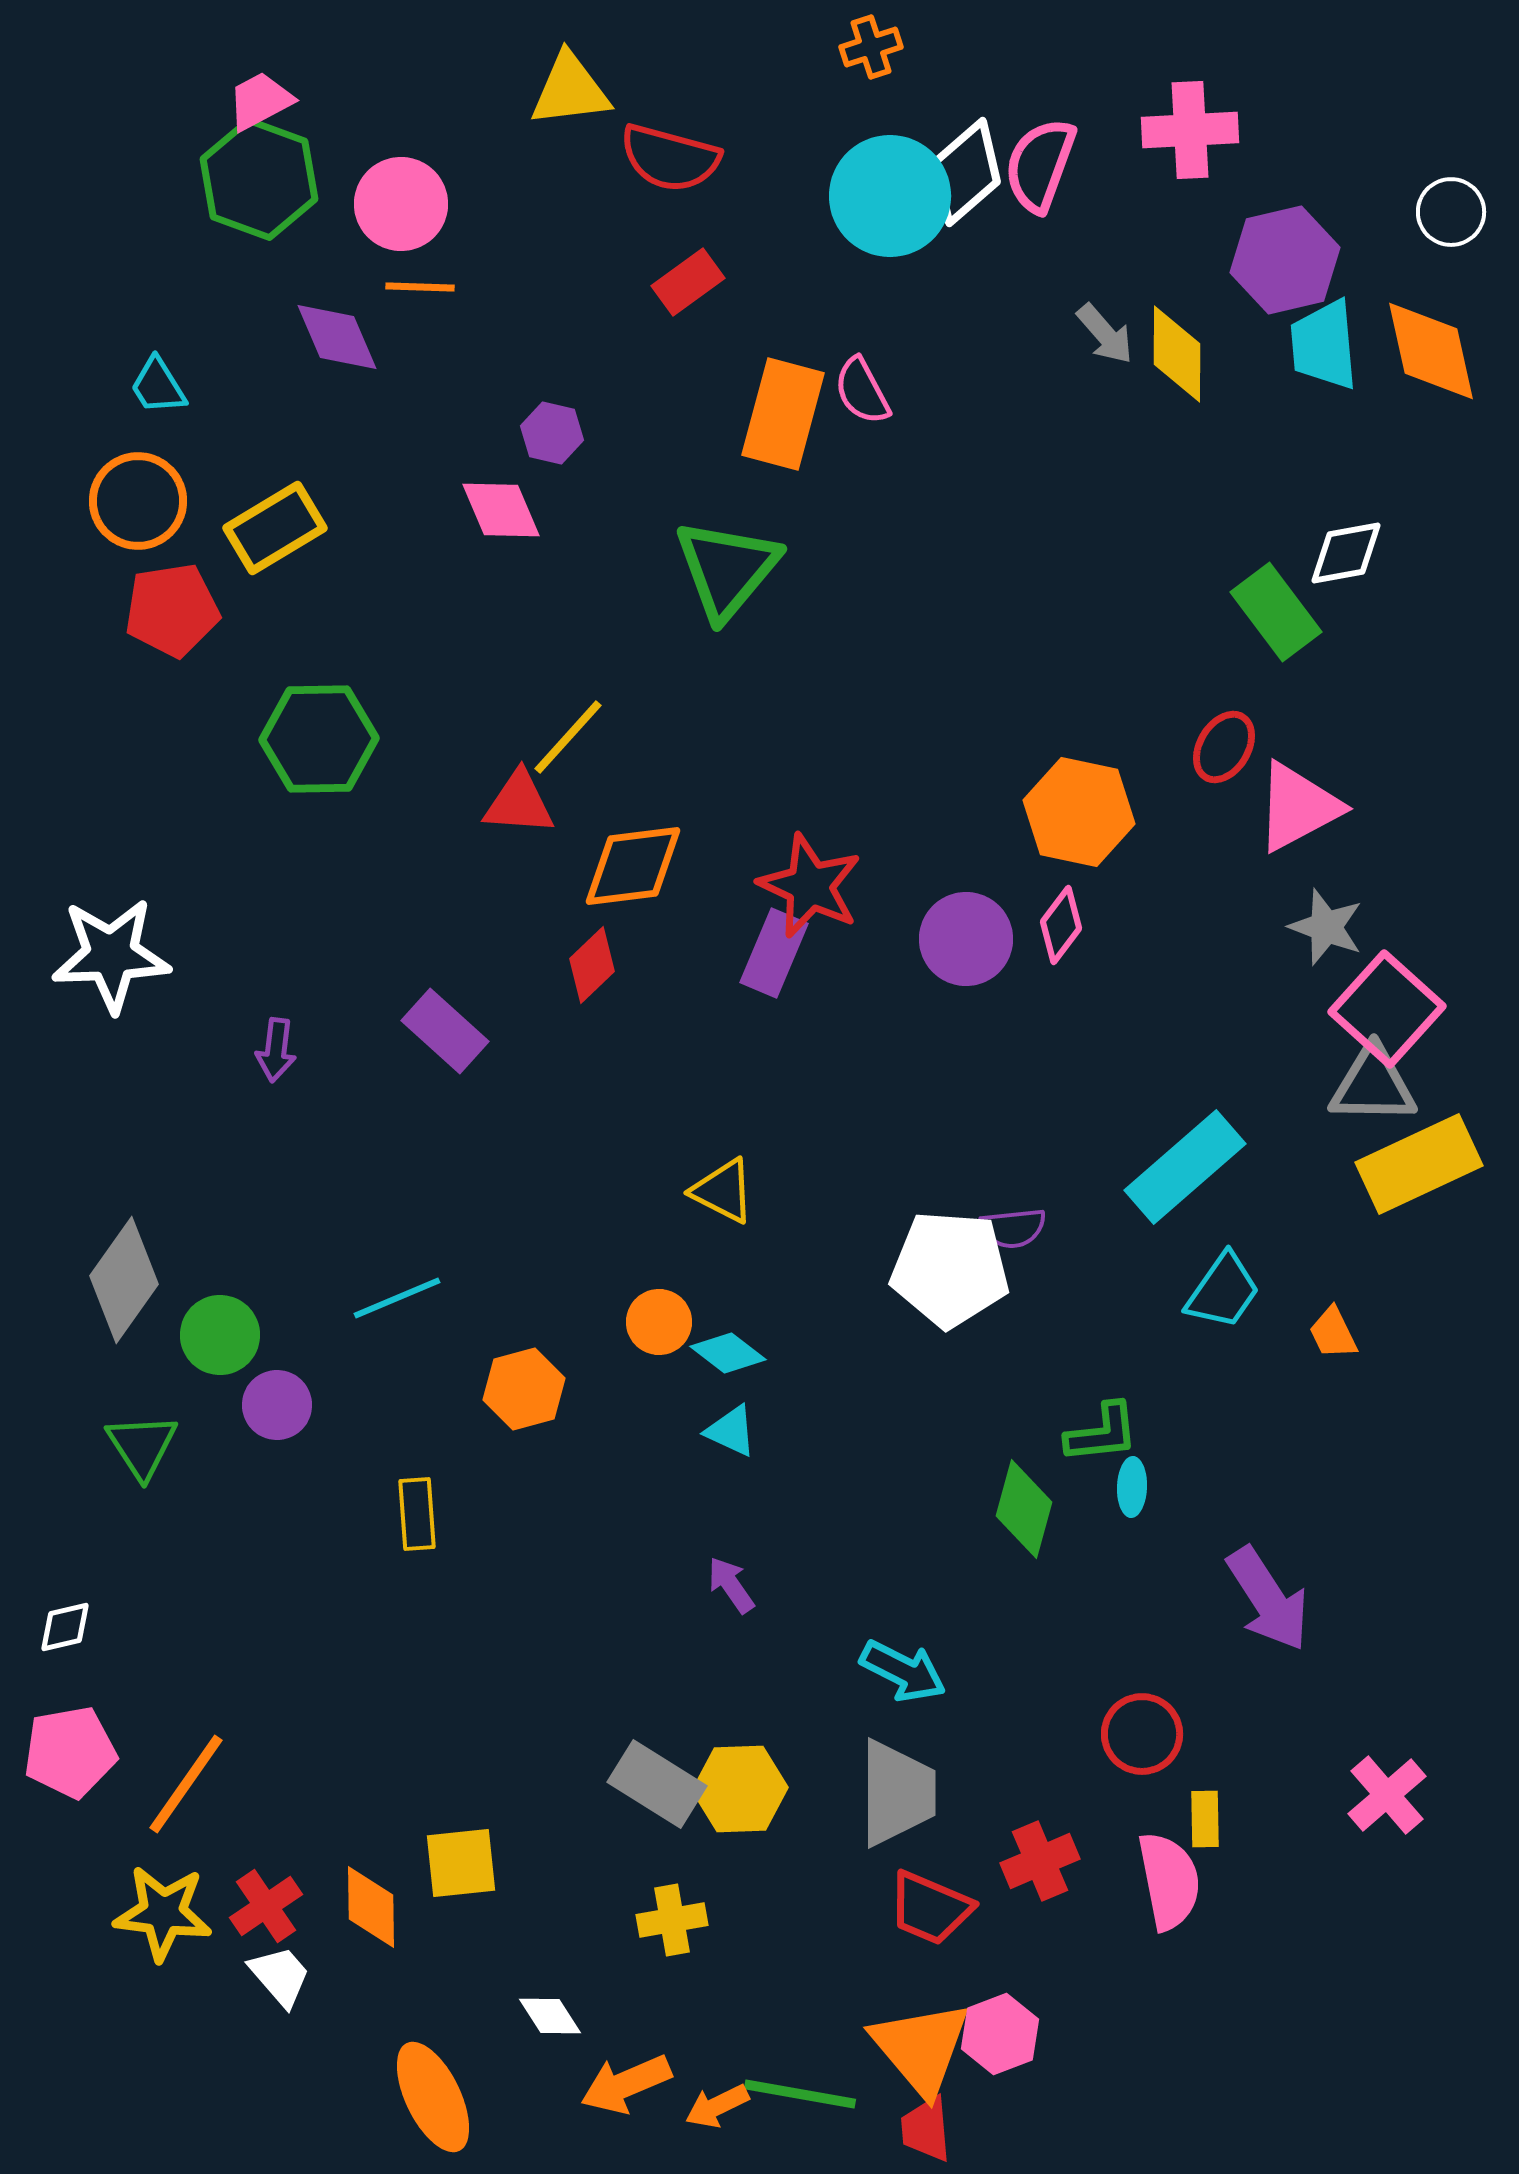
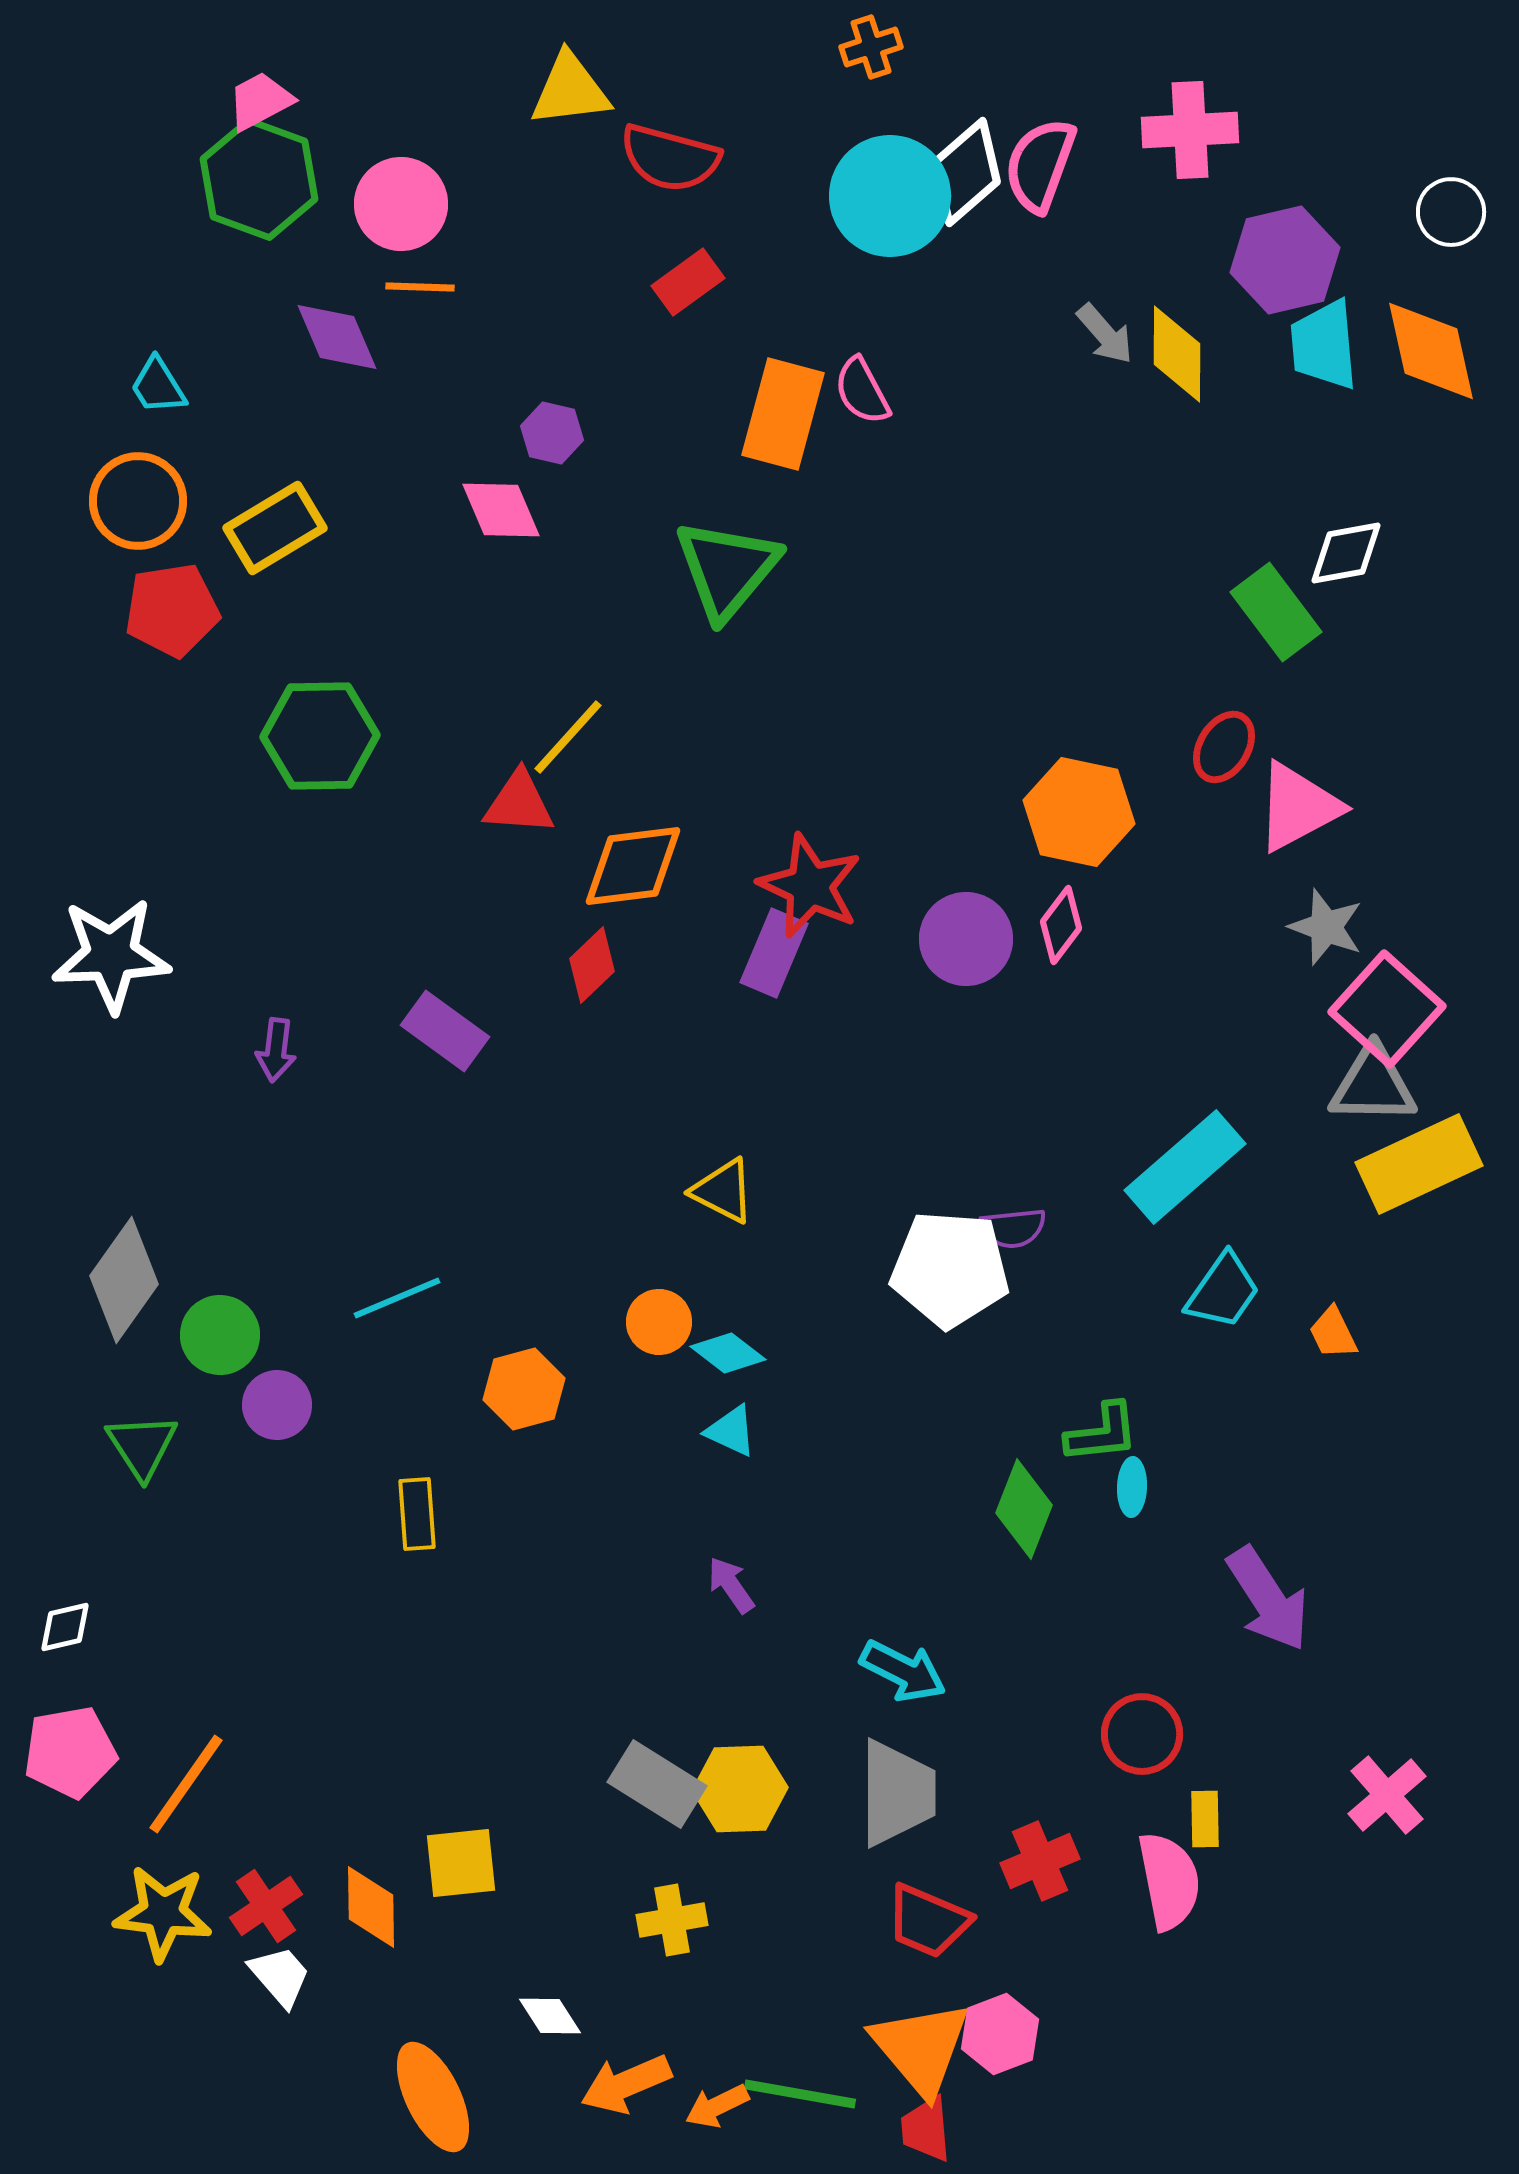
green hexagon at (319, 739): moved 1 px right, 3 px up
purple rectangle at (445, 1031): rotated 6 degrees counterclockwise
green diamond at (1024, 1509): rotated 6 degrees clockwise
red trapezoid at (930, 1908): moved 2 px left, 13 px down
